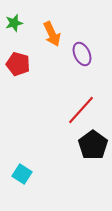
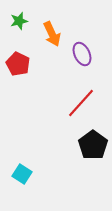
green star: moved 5 px right, 2 px up
red pentagon: rotated 10 degrees clockwise
red line: moved 7 px up
